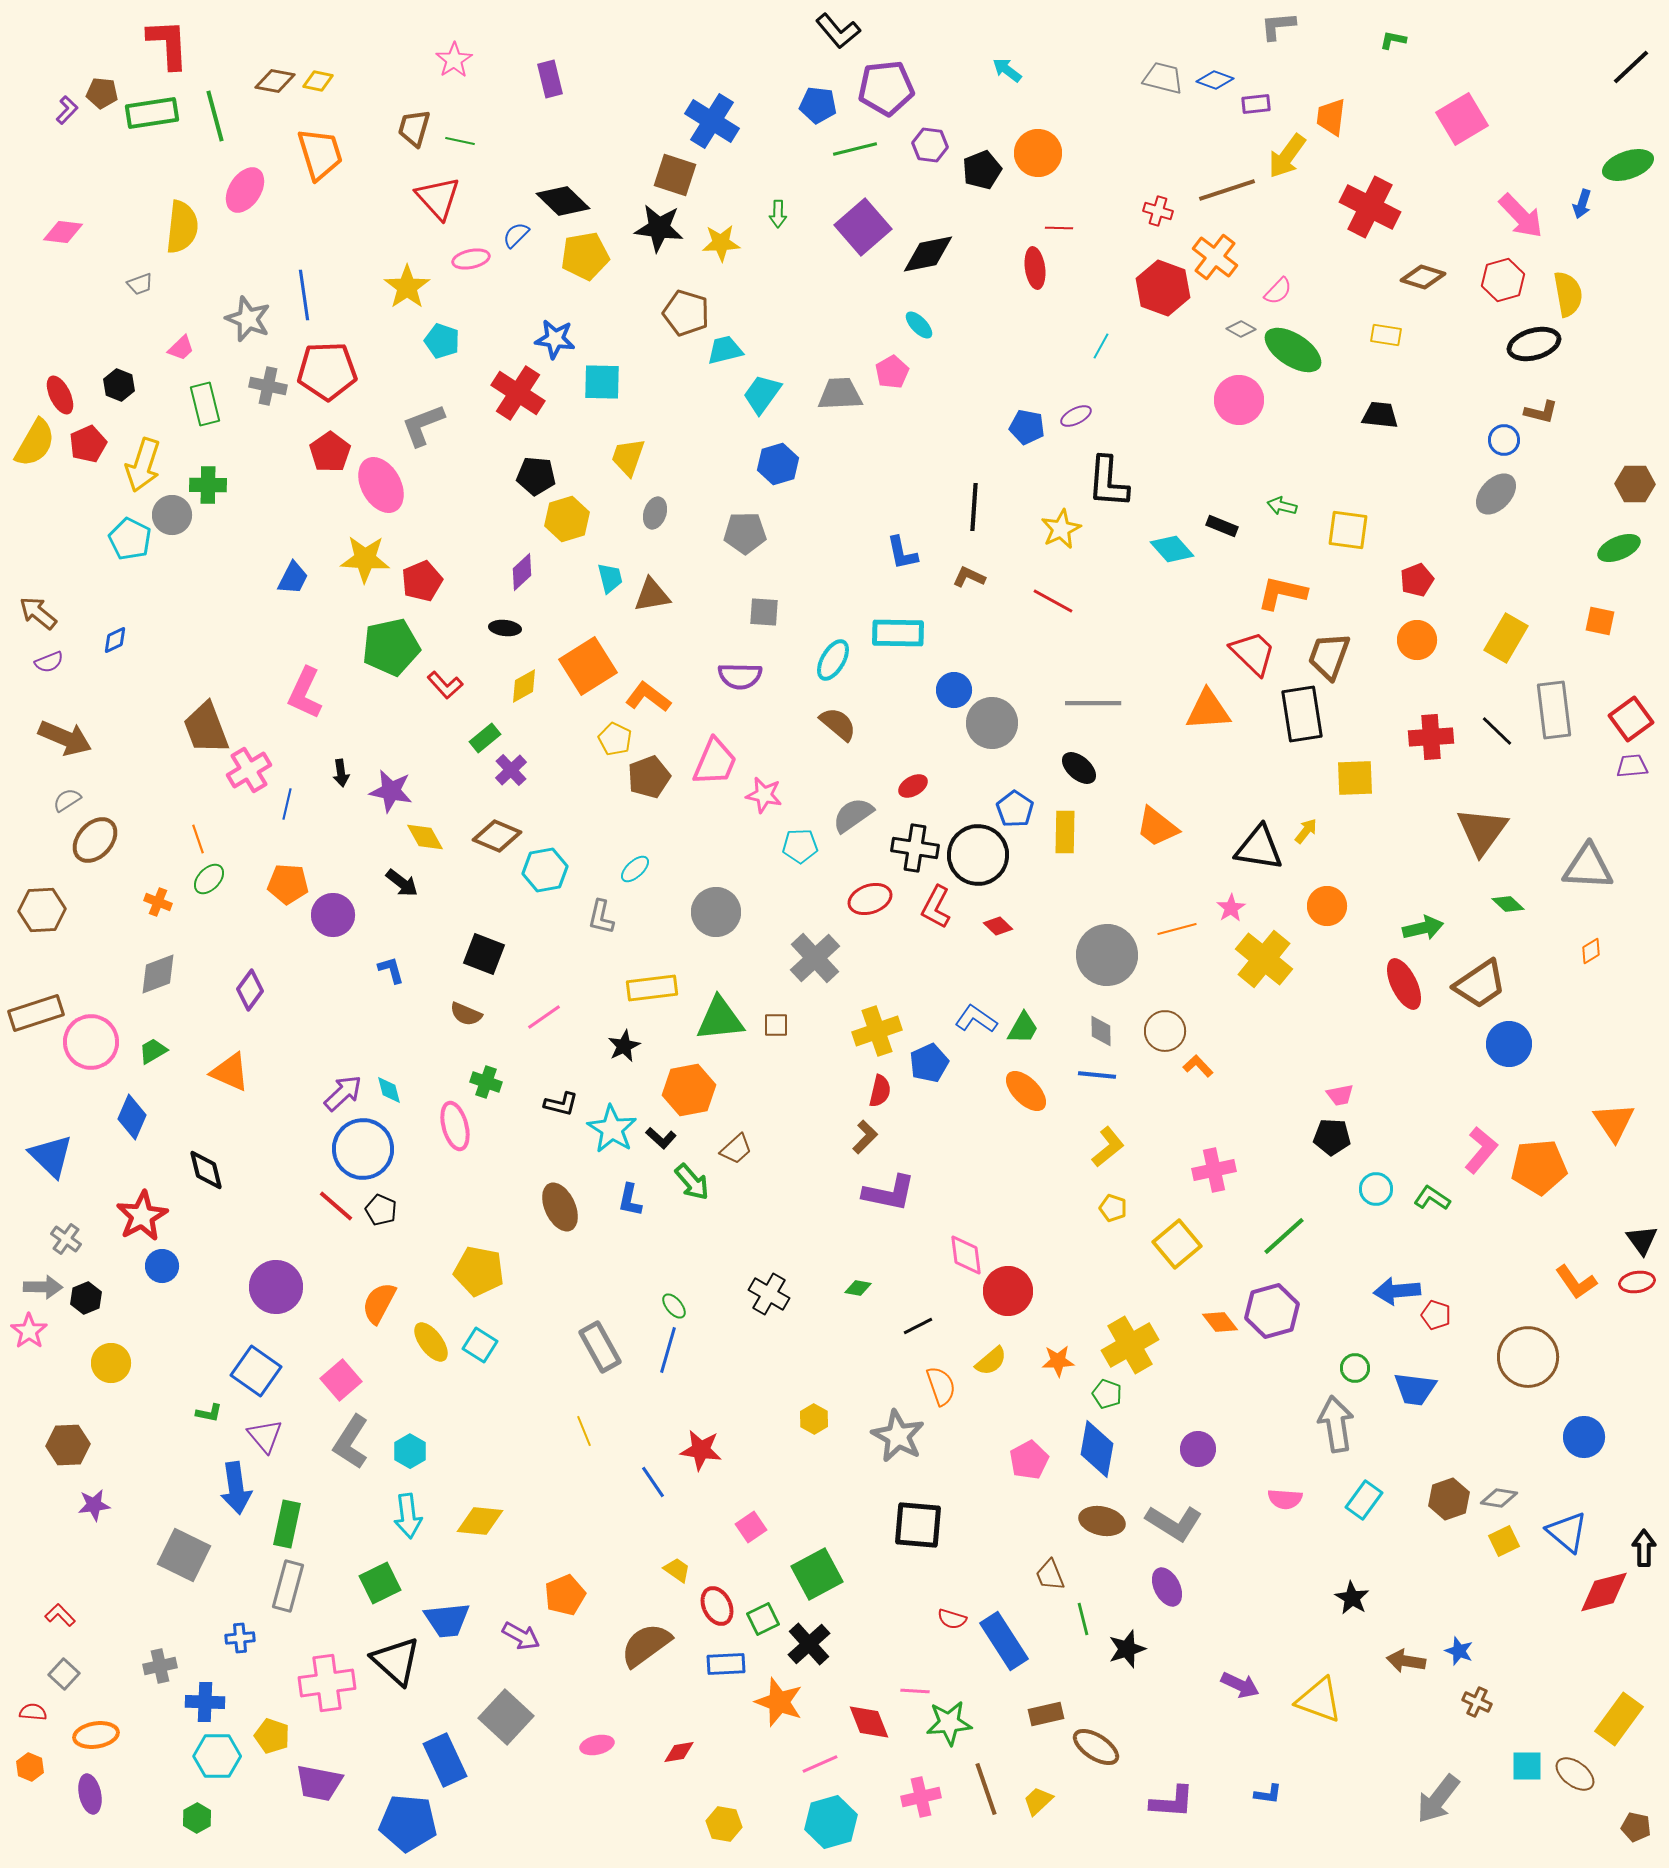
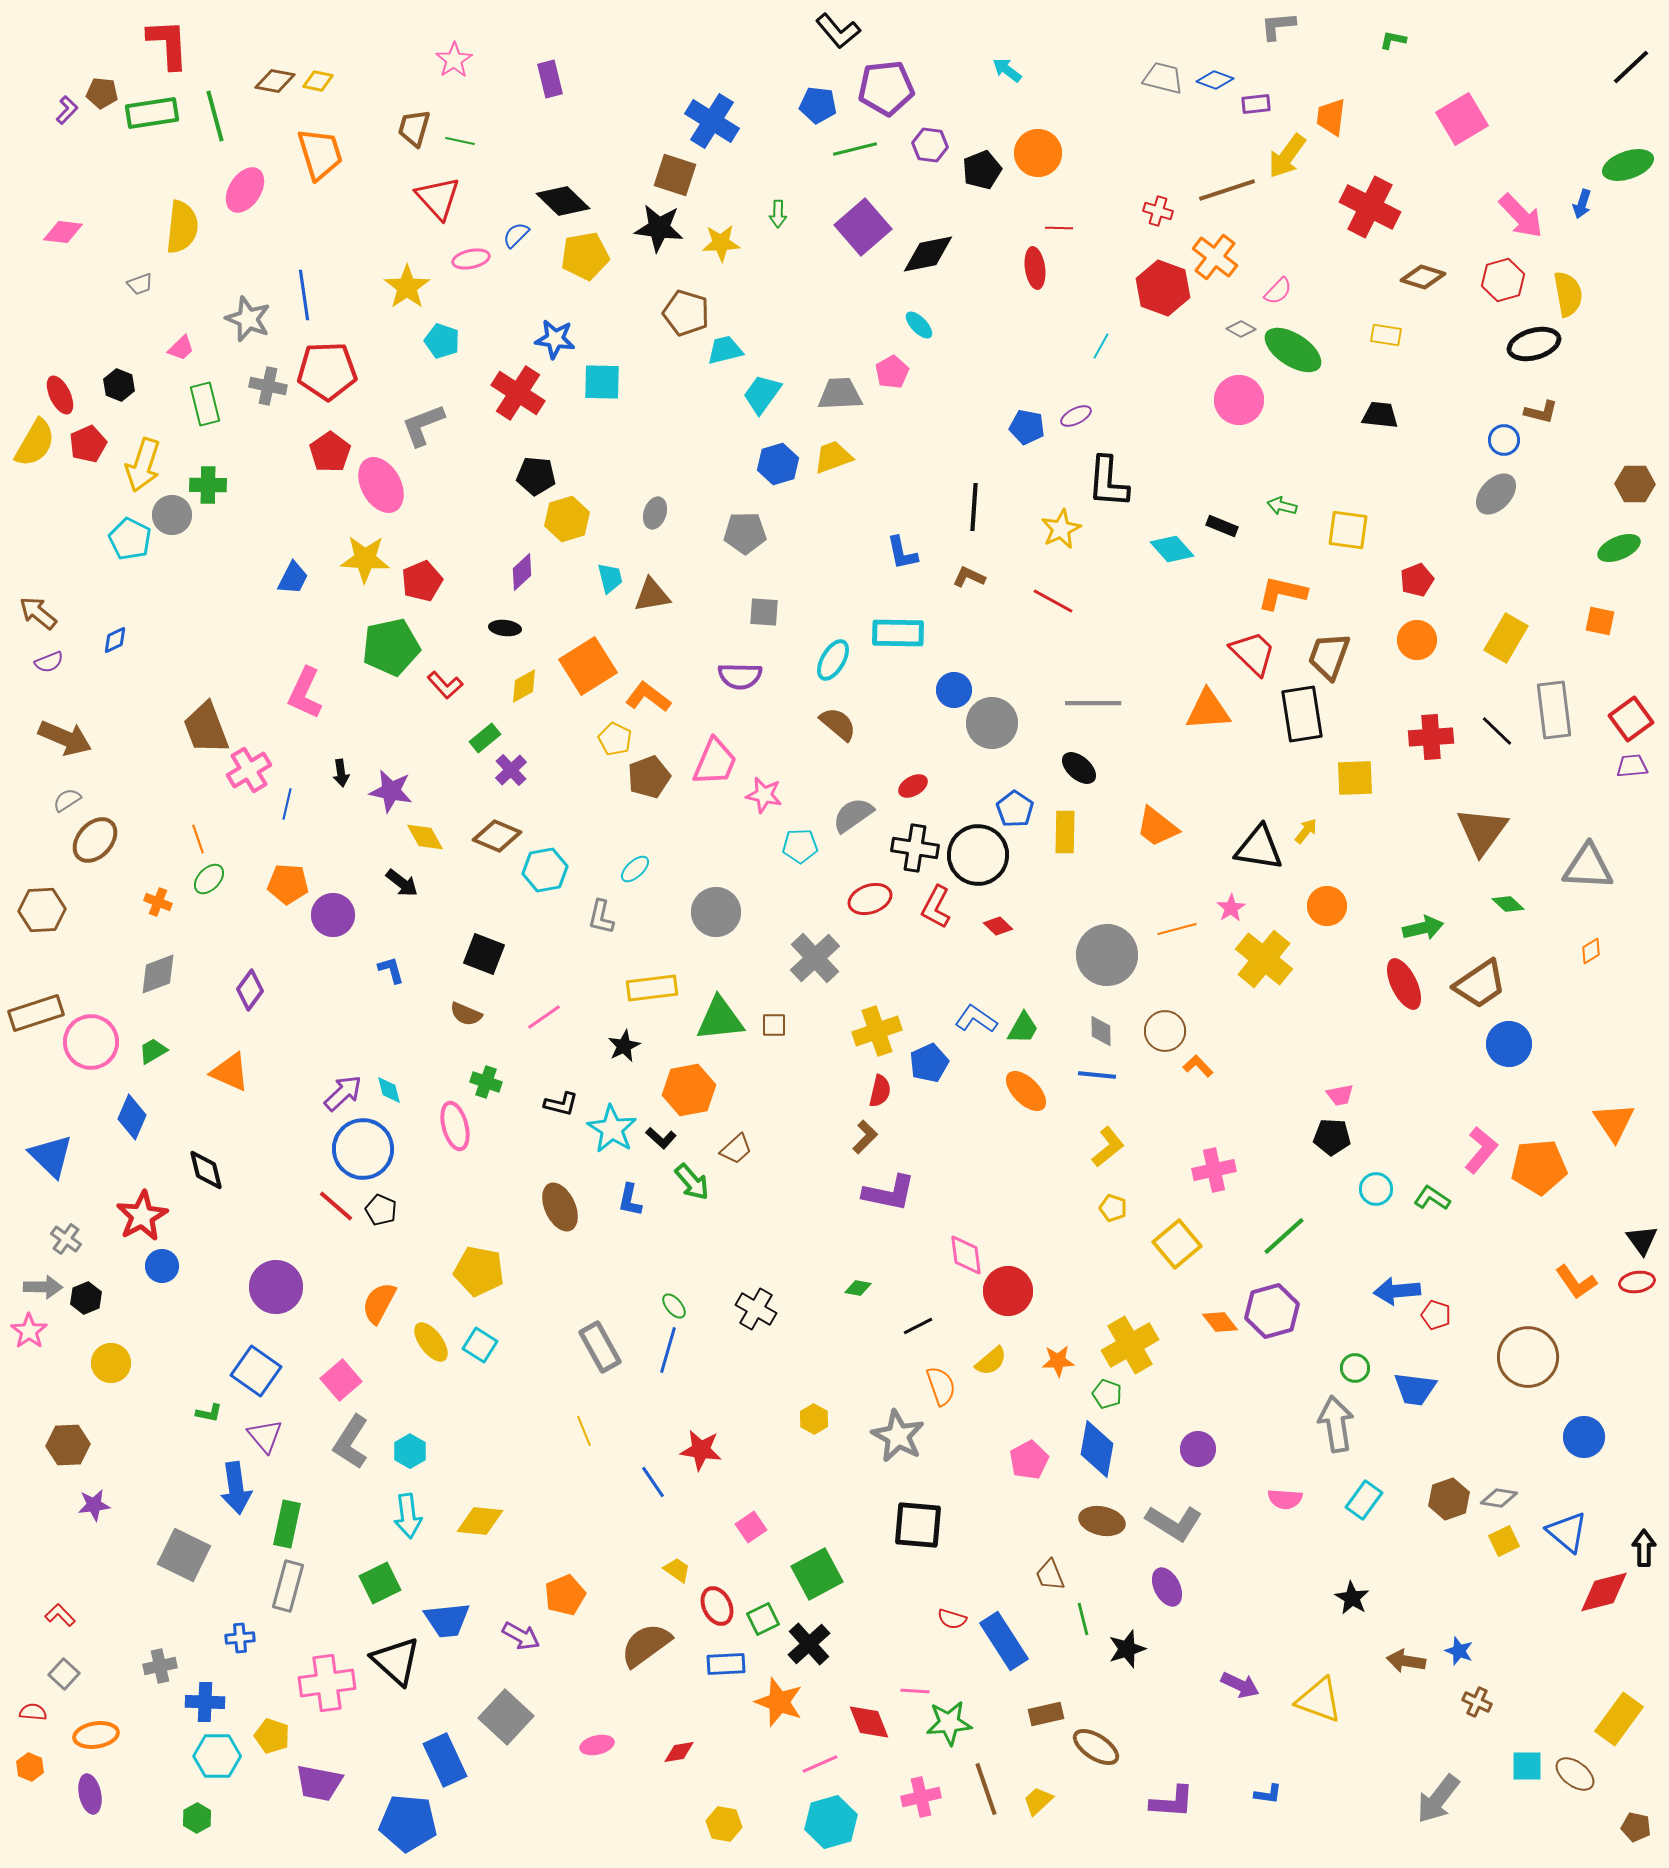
yellow trapezoid at (628, 457): moved 205 px right; rotated 51 degrees clockwise
brown square at (776, 1025): moved 2 px left
black cross at (769, 1294): moved 13 px left, 15 px down
